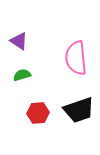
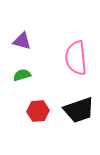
purple triangle: moved 3 px right; rotated 18 degrees counterclockwise
red hexagon: moved 2 px up
